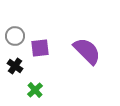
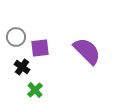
gray circle: moved 1 px right, 1 px down
black cross: moved 7 px right, 1 px down
